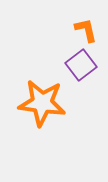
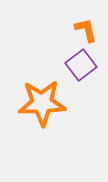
orange star: rotated 9 degrees counterclockwise
